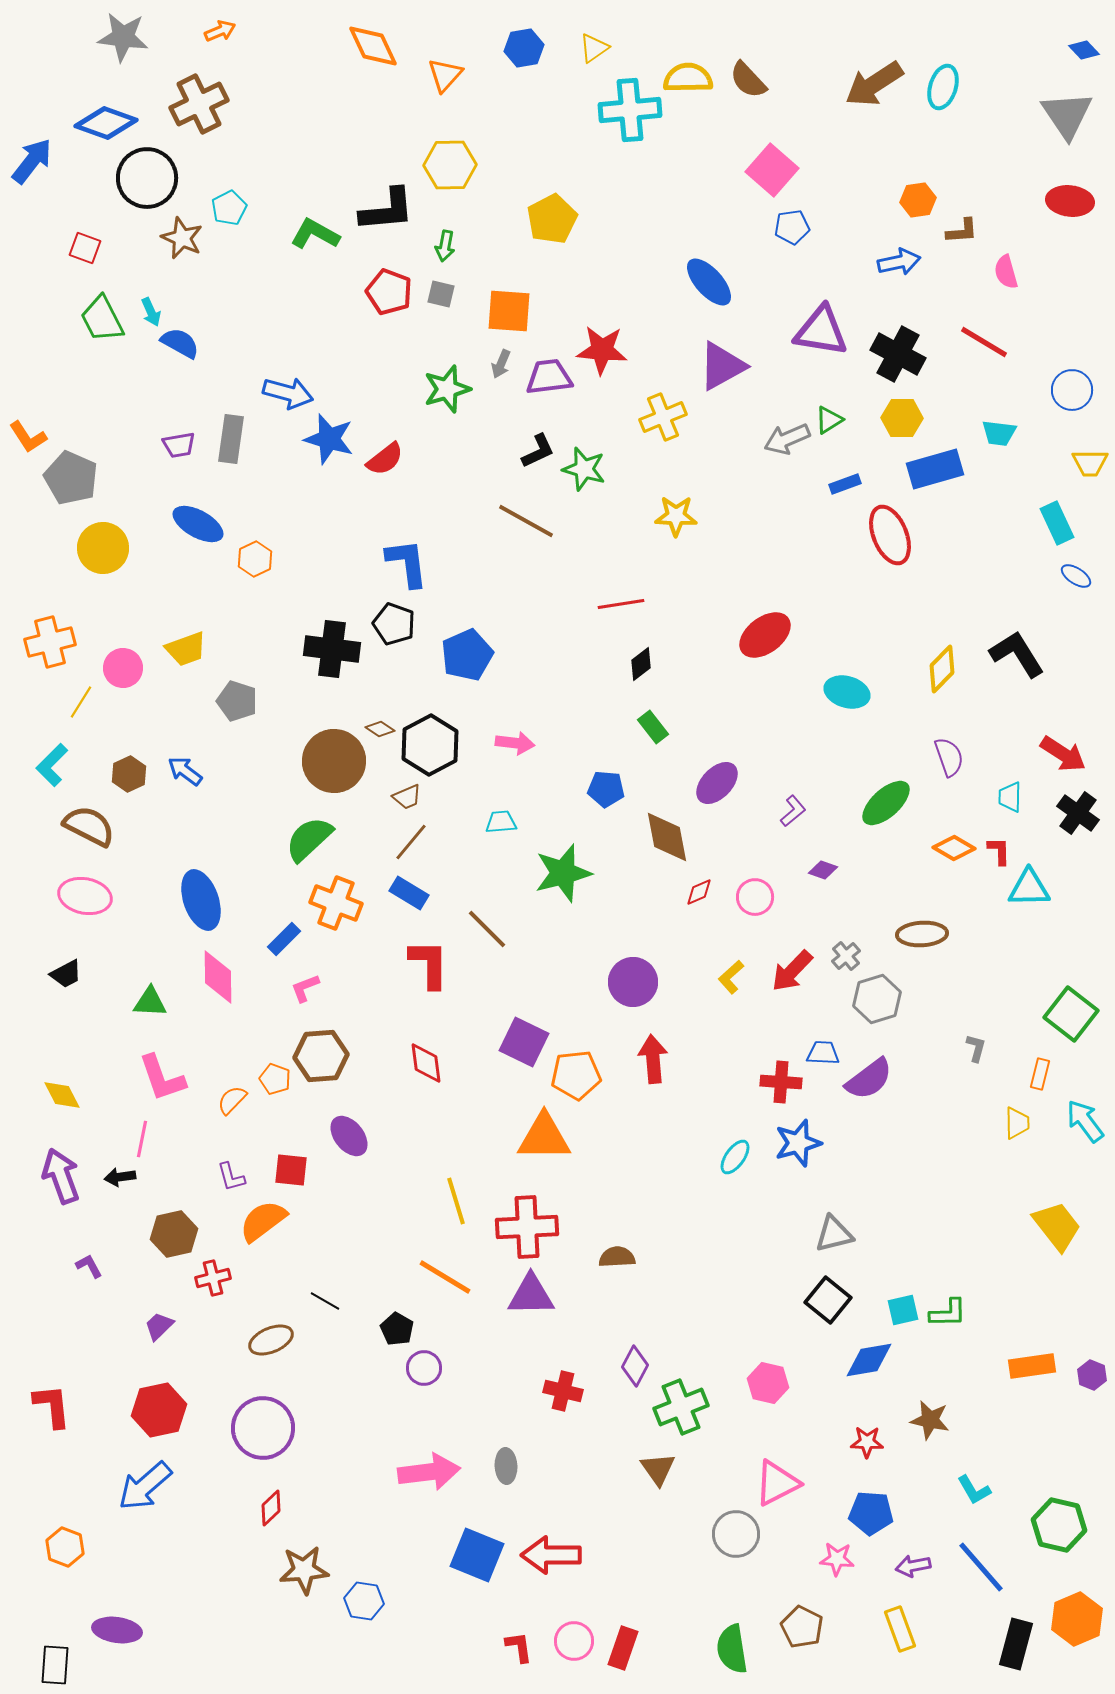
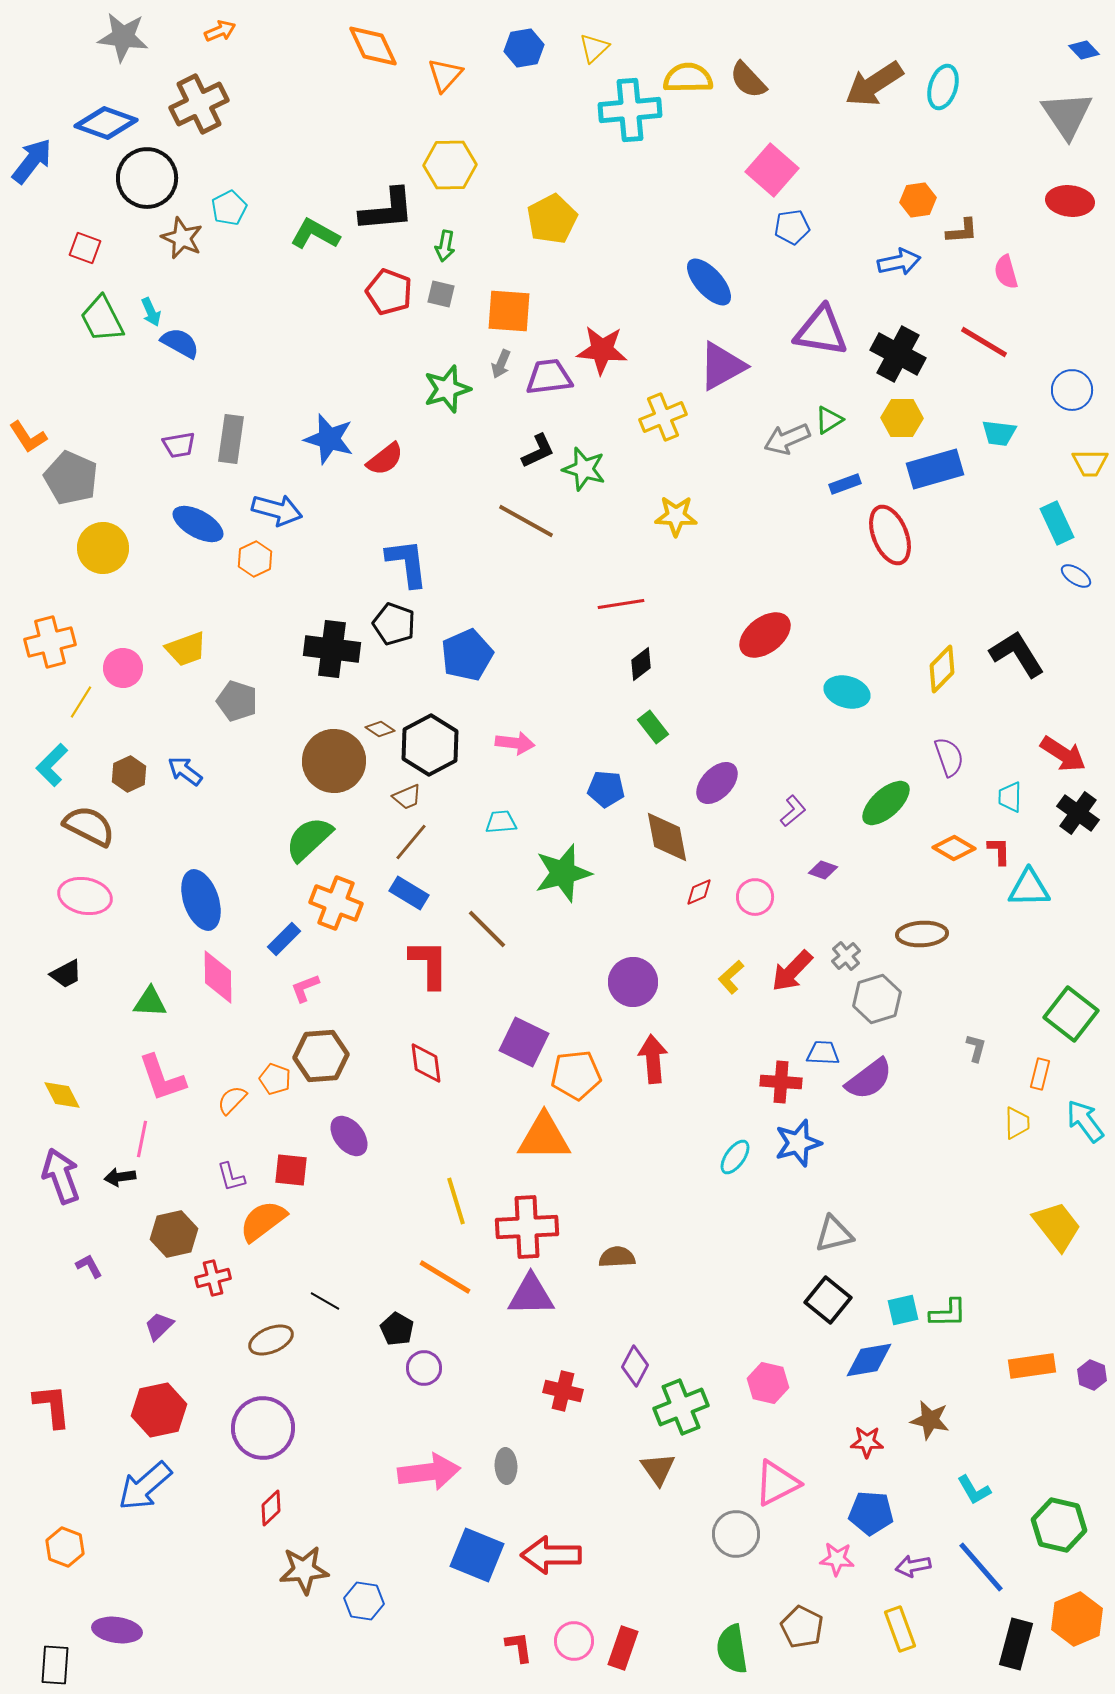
yellow triangle at (594, 48): rotated 8 degrees counterclockwise
blue arrow at (288, 393): moved 11 px left, 117 px down
